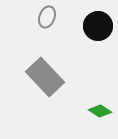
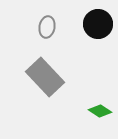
gray ellipse: moved 10 px down; rotated 10 degrees counterclockwise
black circle: moved 2 px up
